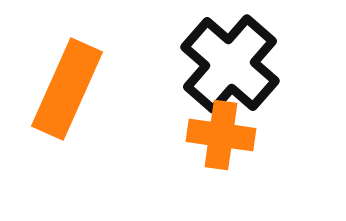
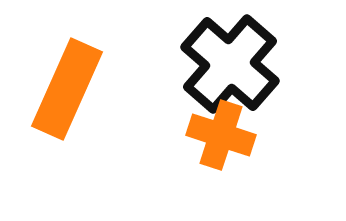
orange cross: rotated 10 degrees clockwise
